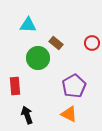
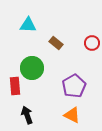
green circle: moved 6 px left, 10 px down
orange triangle: moved 3 px right, 1 px down
